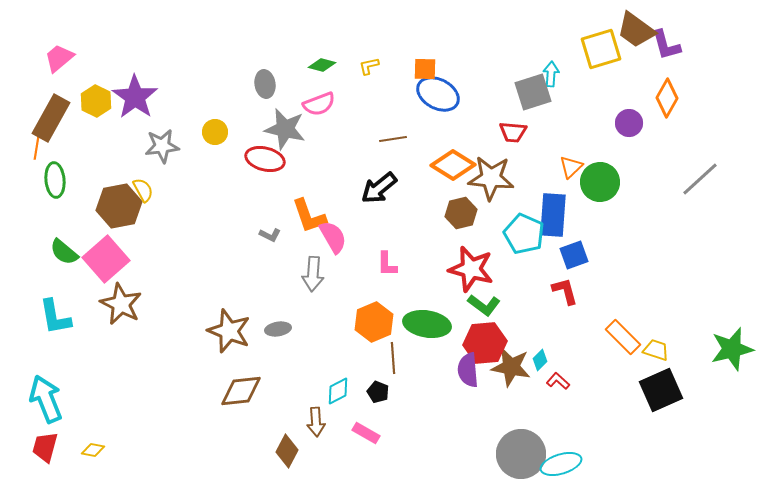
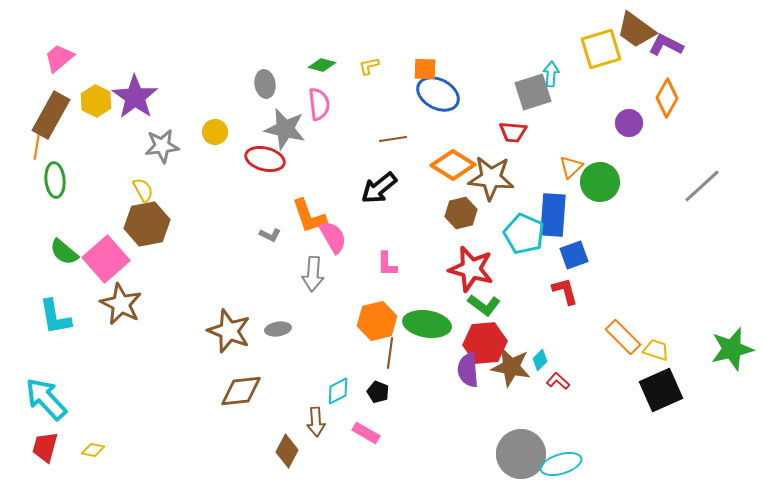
purple L-shape at (666, 45): rotated 132 degrees clockwise
pink semicircle at (319, 104): rotated 76 degrees counterclockwise
brown rectangle at (51, 118): moved 3 px up
gray line at (700, 179): moved 2 px right, 7 px down
brown hexagon at (119, 206): moved 28 px right, 18 px down
orange hexagon at (374, 322): moved 3 px right, 1 px up; rotated 9 degrees clockwise
brown line at (393, 358): moved 3 px left, 5 px up; rotated 12 degrees clockwise
cyan arrow at (46, 399): rotated 21 degrees counterclockwise
